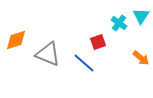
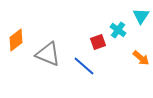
cyan cross: moved 1 px left, 7 px down
orange diamond: rotated 20 degrees counterclockwise
blue line: moved 3 px down
